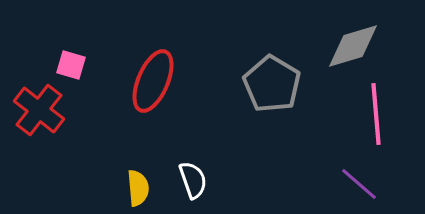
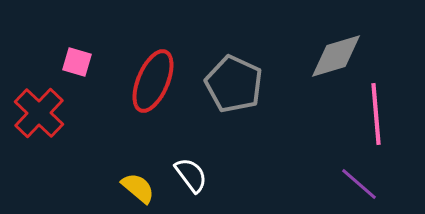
gray diamond: moved 17 px left, 10 px down
pink square: moved 6 px right, 3 px up
gray pentagon: moved 38 px left; rotated 6 degrees counterclockwise
red cross: moved 3 px down; rotated 6 degrees clockwise
white semicircle: moved 2 px left, 5 px up; rotated 18 degrees counterclockwise
yellow semicircle: rotated 45 degrees counterclockwise
